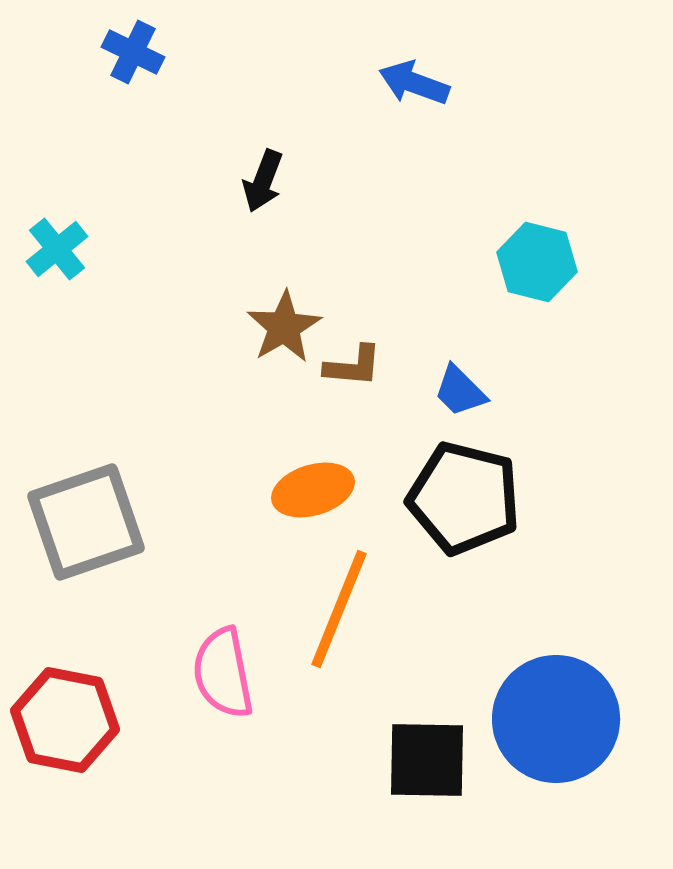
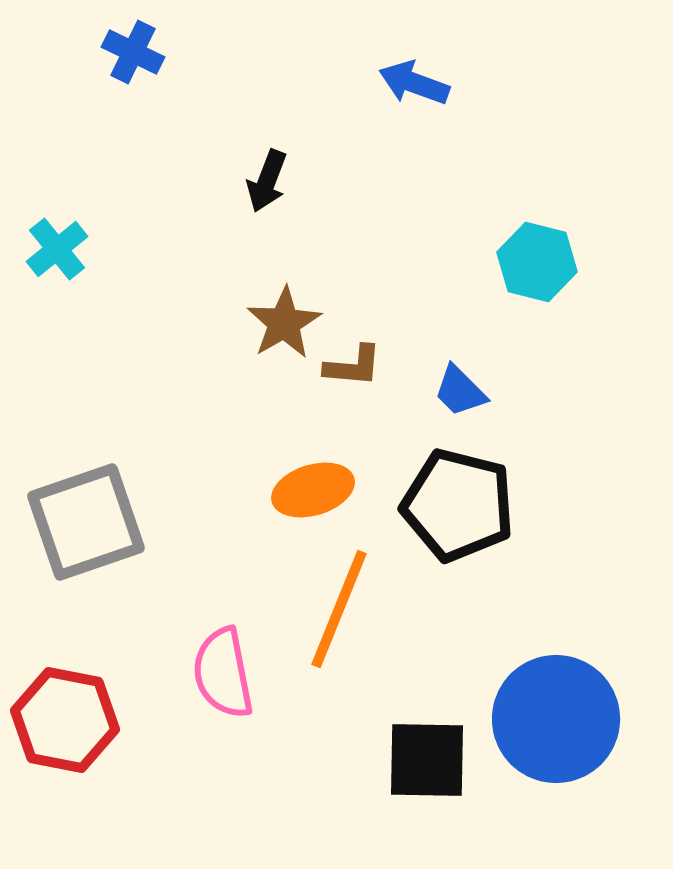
black arrow: moved 4 px right
brown star: moved 4 px up
black pentagon: moved 6 px left, 7 px down
